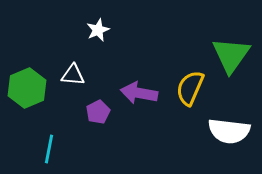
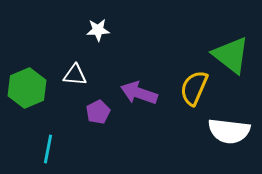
white star: rotated 20 degrees clockwise
green triangle: rotated 27 degrees counterclockwise
white triangle: moved 2 px right
yellow semicircle: moved 4 px right
purple arrow: rotated 9 degrees clockwise
cyan line: moved 1 px left
